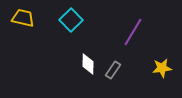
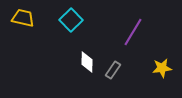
white diamond: moved 1 px left, 2 px up
